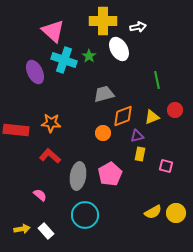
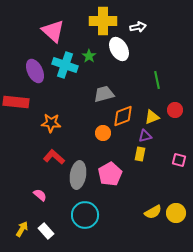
cyan cross: moved 1 px right, 5 px down
purple ellipse: moved 1 px up
red rectangle: moved 28 px up
purple triangle: moved 8 px right
red L-shape: moved 4 px right, 1 px down
pink square: moved 13 px right, 6 px up
gray ellipse: moved 1 px up
yellow arrow: rotated 49 degrees counterclockwise
